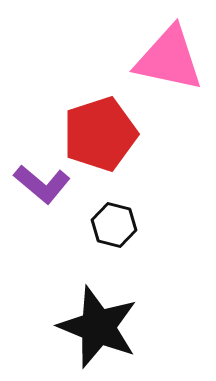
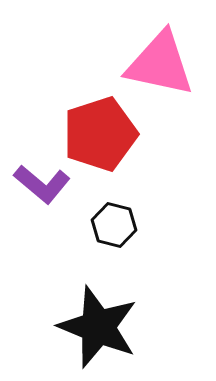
pink triangle: moved 9 px left, 5 px down
